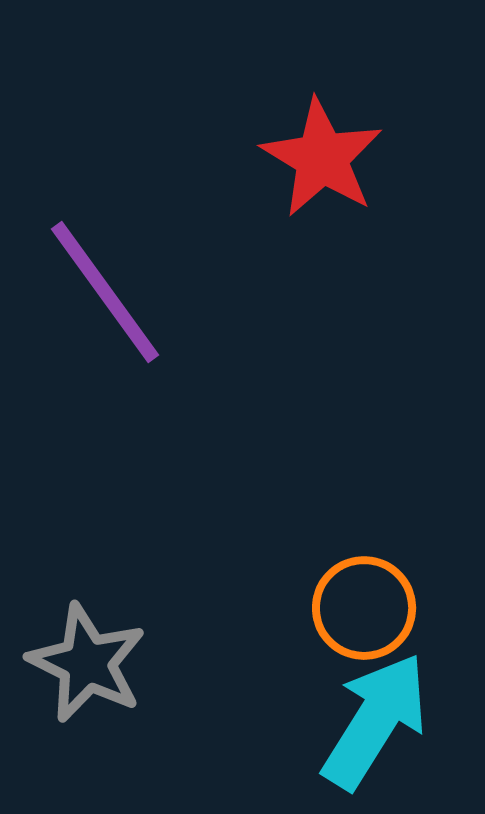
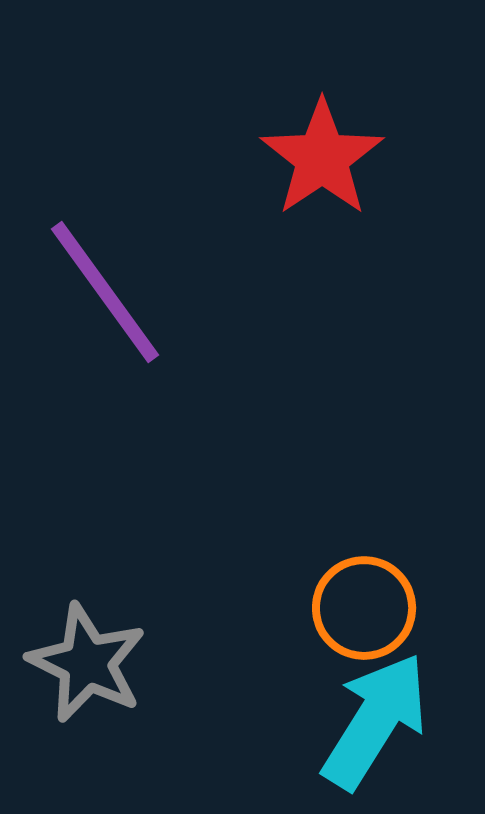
red star: rotated 7 degrees clockwise
